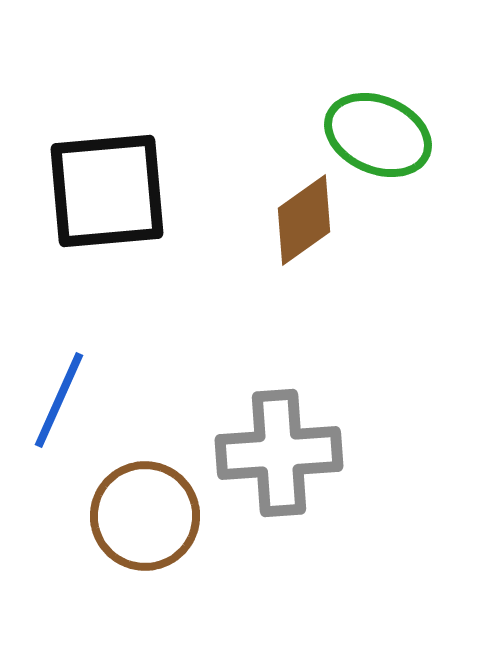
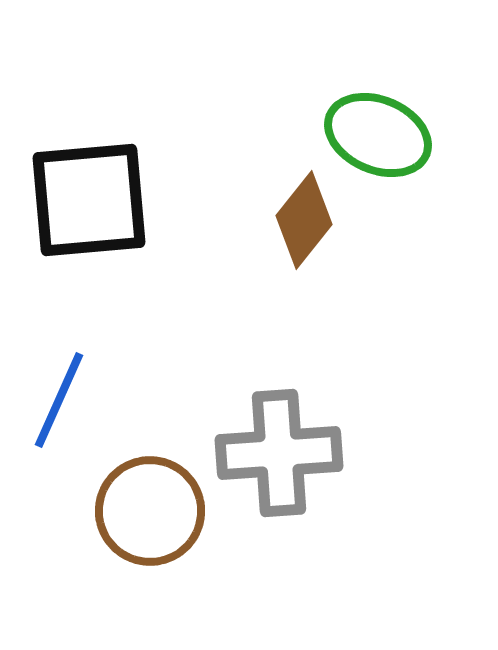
black square: moved 18 px left, 9 px down
brown diamond: rotated 16 degrees counterclockwise
brown circle: moved 5 px right, 5 px up
